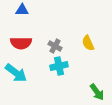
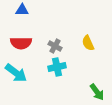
cyan cross: moved 2 px left, 1 px down
